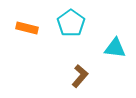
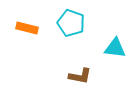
cyan pentagon: rotated 16 degrees counterclockwise
brown L-shape: rotated 60 degrees clockwise
